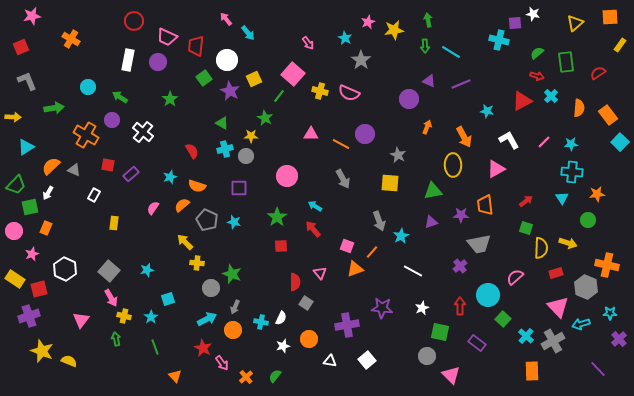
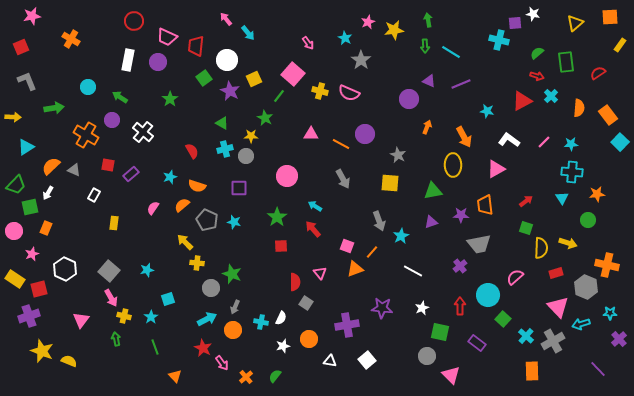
white L-shape at (509, 140): rotated 25 degrees counterclockwise
